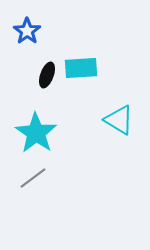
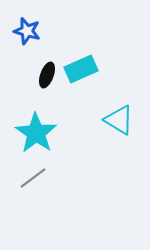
blue star: rotated 20 degrees counterclockwise
cyan rectangle: moved 1 px down; rotated 20 degrees counterclockwise
